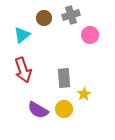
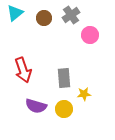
gray cross: rotated 18 degrees counterclockwise
cyan triangle: moved 7 px left, 22 px up
yellow star: rotated 24 degrees clockwise
purple semicircle: moved 2 px left, 4 px up; rotated 15 degrees counterclockwise
